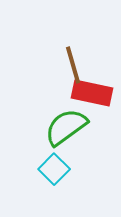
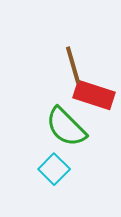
red rectangle: moved 2 px right, 2 px down; rotated 6 degrees clockwise
green semicircle: rotated 99 degrees counterclockwise
